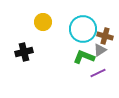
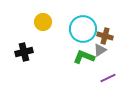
purple line: moved 10 px right, 5 px down
